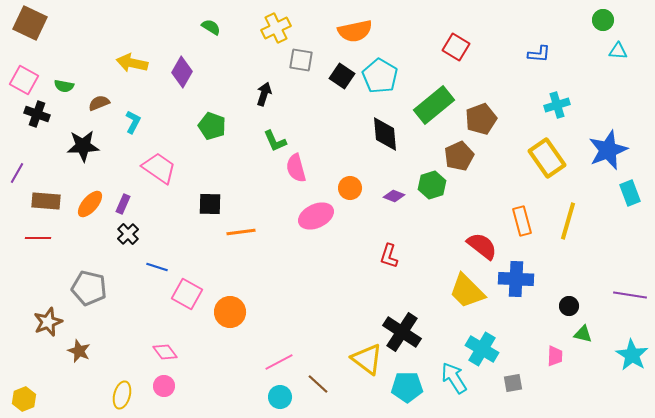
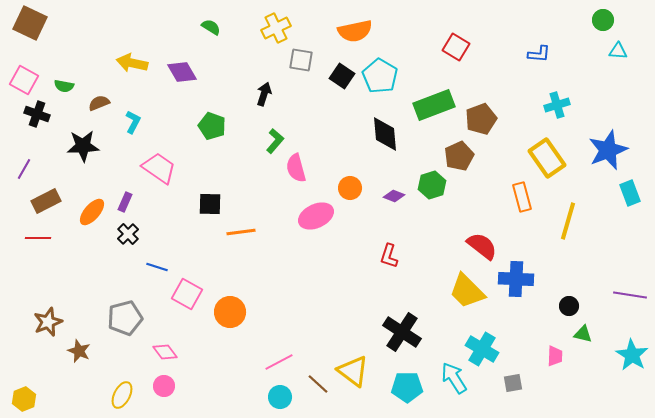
purple diamond at (182, 72): rotated 60 degrees counterclockwise
green rectangle at (434, 105): rotated 18 degrees clockwise
green L-shape at (275, 141): rotated 115 degrees counterclockwise
purple line at (17, 173): moved 7 px right, 4 px up
brown rectangle at (46, 201): rotated 32 degrees counterclockwise
orange ellipse at (90, 204): moved 2 px right, 8 px down
purple rectangle at (123, 204): moved 2 px right, 2 px up
orange rectangle at (522, 221): moved 24 px up
gray pentagon at (89, 288): moved 36 px right, 30 px down; rotated 28 degrees counterclockwise
yellow triangle at (367, 359): moved 14 px left, 12 px down
yellow ellipse at (122, 395): rotated 12 degrees clockwise
